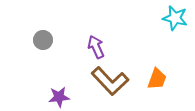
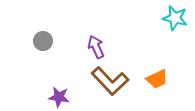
gray circle: moved 1 px down
orange trapezoid: rotated 45 degrees clockwise
purple star: rotated 15 degrees clockwise
